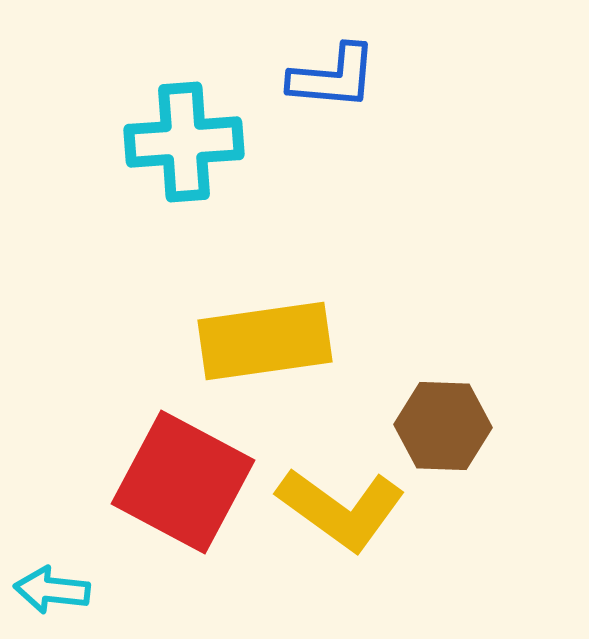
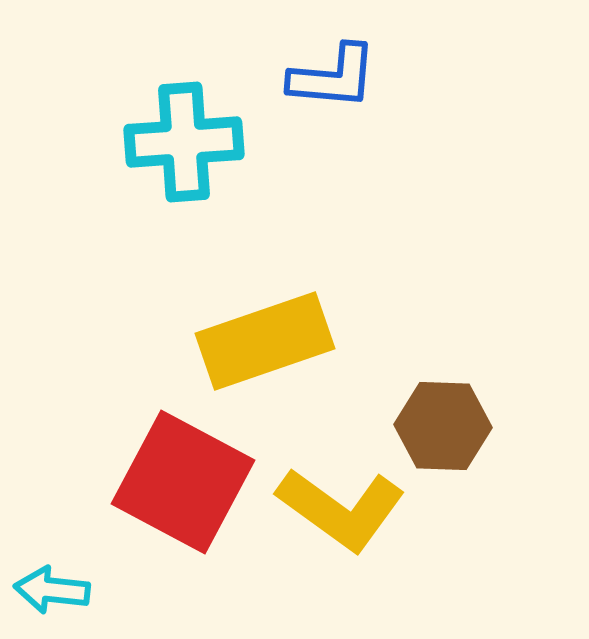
yellow rectangle: rotated 11 degrees counterclockwise
